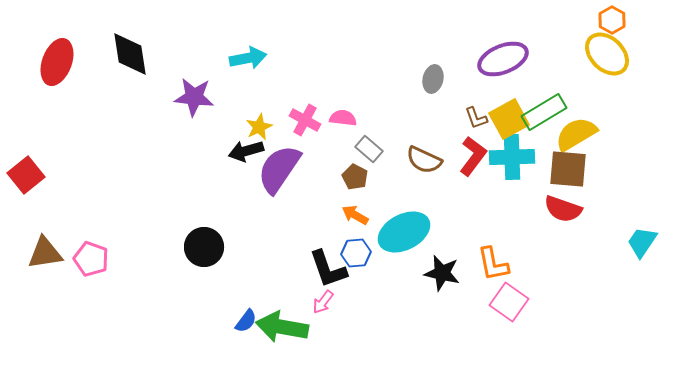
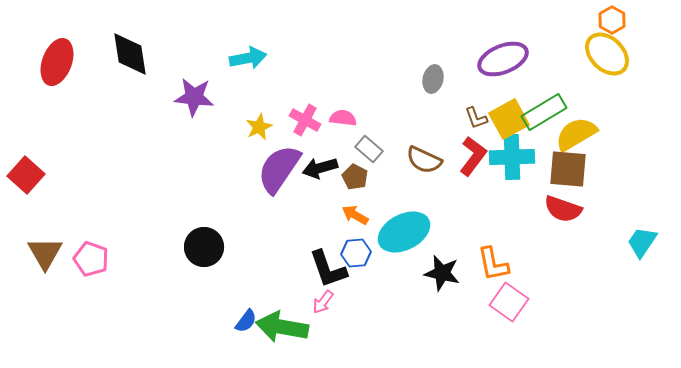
black arrow: moved 74 px right, 17 px down
red square: rotated 9 degrees counterclockwise
brown triangle: rotated 51 degrees counterclockwise
